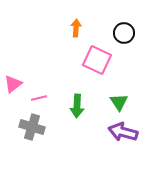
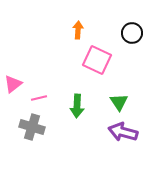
orange arrow: moved 2 px right, 2 px down
black circle: moved 8 px right
